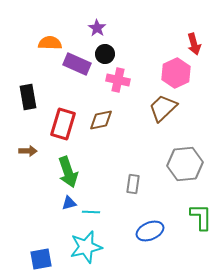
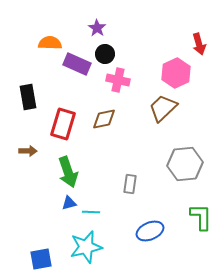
red arrow: moved 5 px right
brown diamond: moved 3 px right, 1 px up
gray rectangle: moved 3 px left
